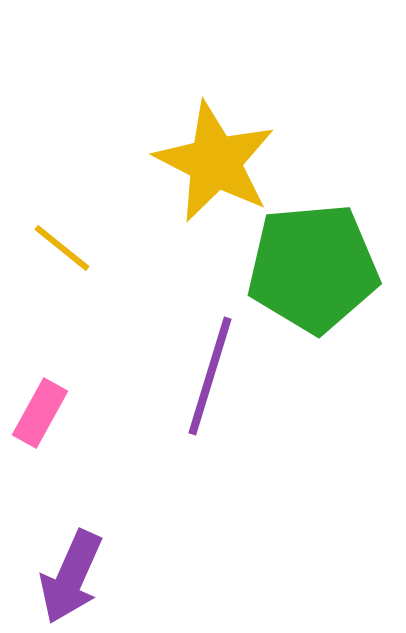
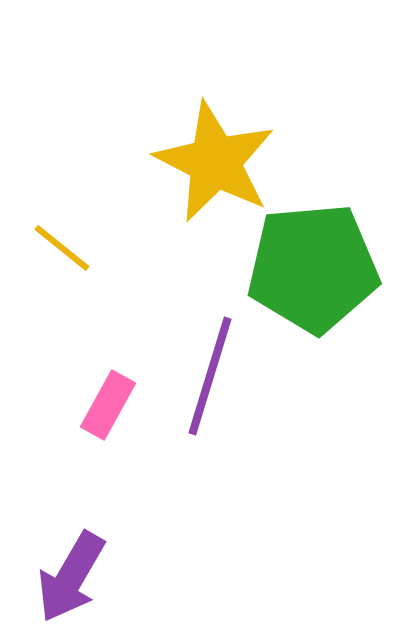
pink rectangle: moved 68 px right, 8 px up
purple arrow: rotated 6 degrees clockwise
